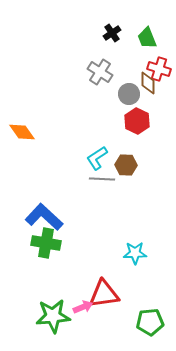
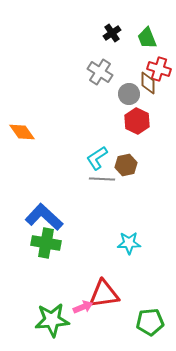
brown hexagon: rotated 15 degrees counterclockwise
cyan star: moved 6 px left, 10 px up
green star: moved 1 px left, 4 px down
